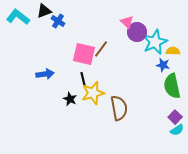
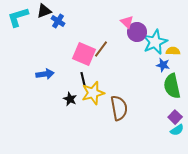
cyan L-shape: rotated 55 degrees counterclockwise
pink square: rotated 10 degrees clockwise
